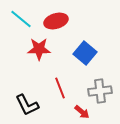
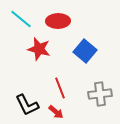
red ellipse: moved 2 px right; rotated 15 degrees clockwise
red star: rotated 15 degrees clockwise
blue square: moved 2 px up
gray cross: moved 3 px down
red arrow: moved 26 px left
